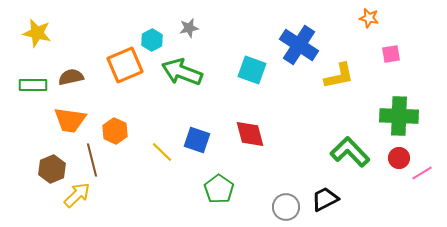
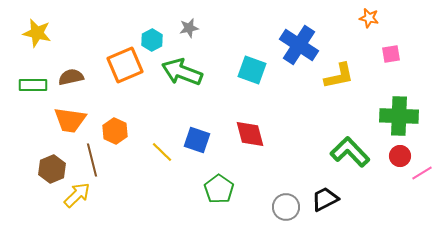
red circle: moved 1 px right, 2 px up
